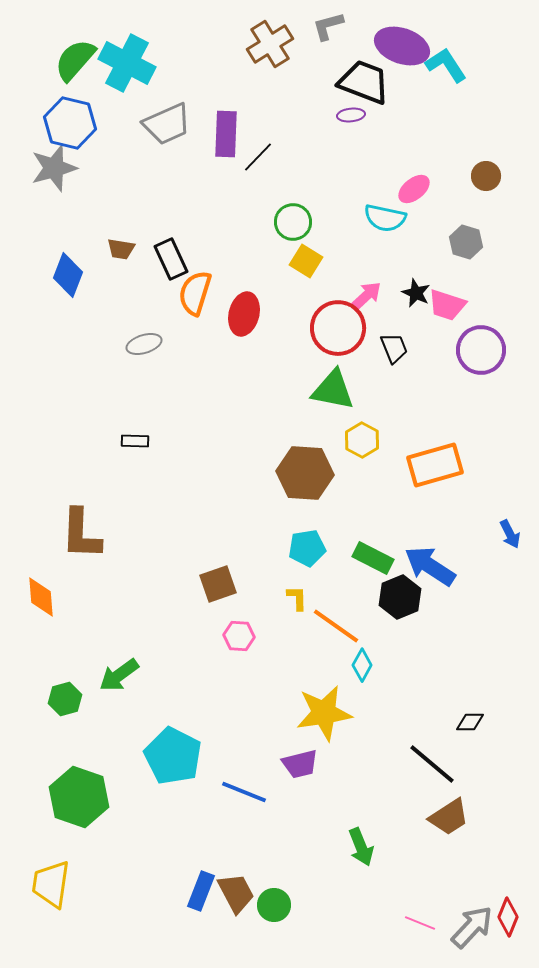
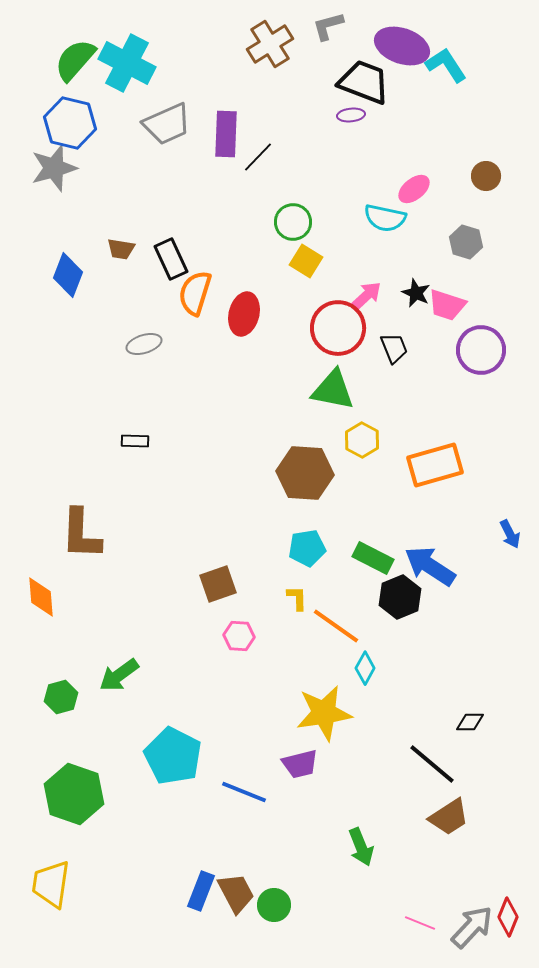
cyan diamond at (362, 665): moved 3 px right, 3 px down
green hexagon at (65, 699): moved 4 px left, 2 px up
green hexagon at (79, 797): moved 5 px left, 3 px up
